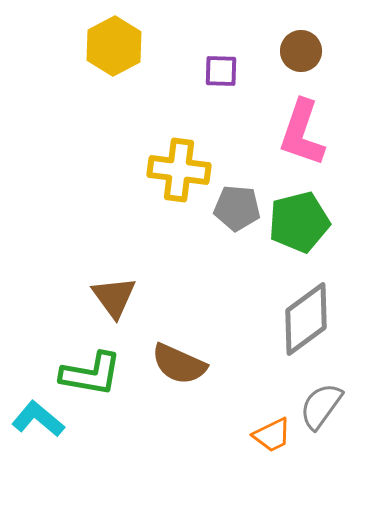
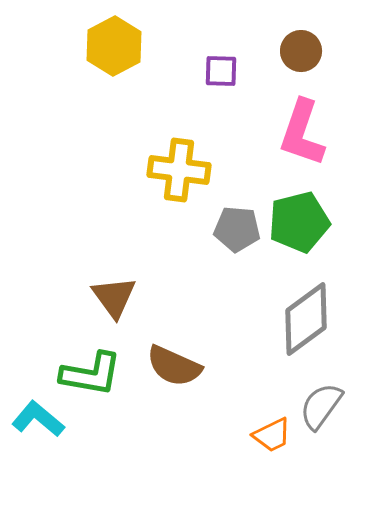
gray pentagon: moved 21 px down
brown semicircle: moved 5 px left, 2 px down
